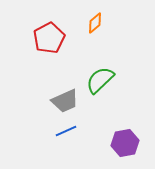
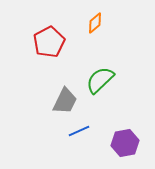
red pentagon: moved 4 px down
gray trapezoid: rotated 40 degrees counterclockwise
blue line: moved 13 px right
